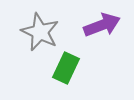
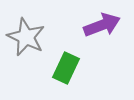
gray star: moved 14 px left, 5 px down
